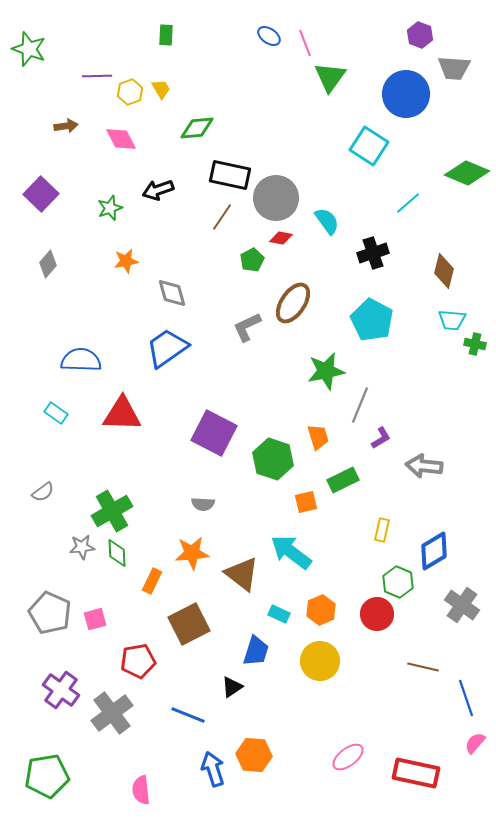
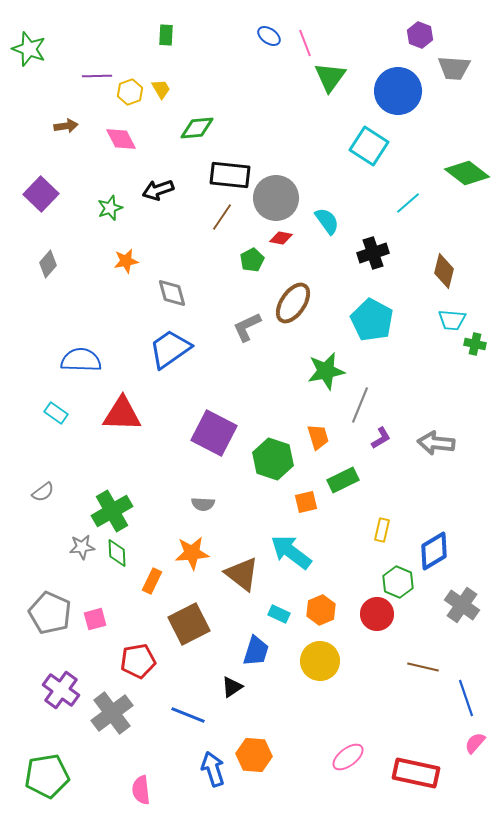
blue circle at (406, 94): moved 8 px left, 3 px up
green diamond at (467, 173): rotated 15 degrees clockwise
black rectangle at (230, 175): rotated 6 degrees counterclockwise
blue trapezoid at (167, 348): moved 3 px right, 1 px down
gray arrow at (424, 466): moved 12 px right, 23 px up
